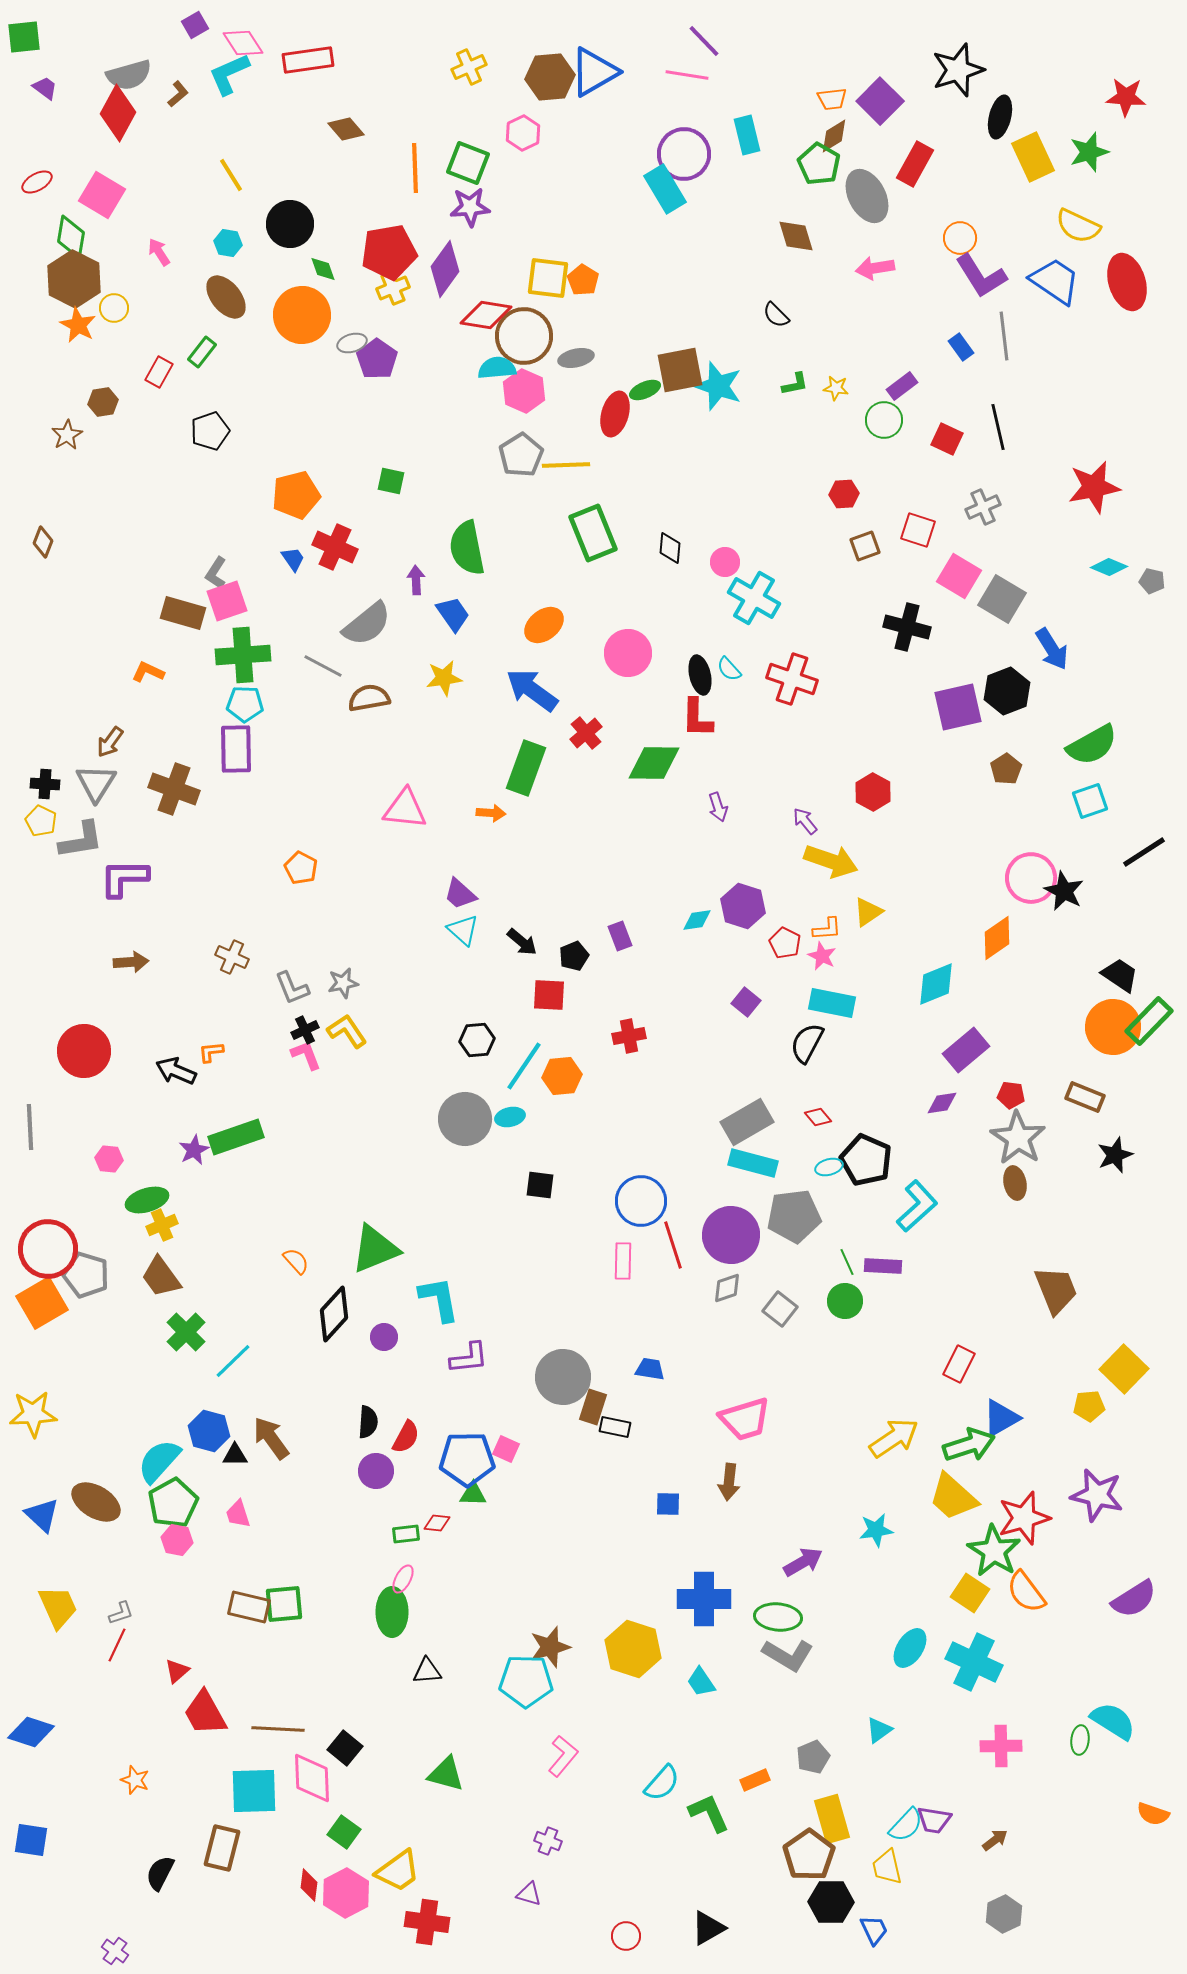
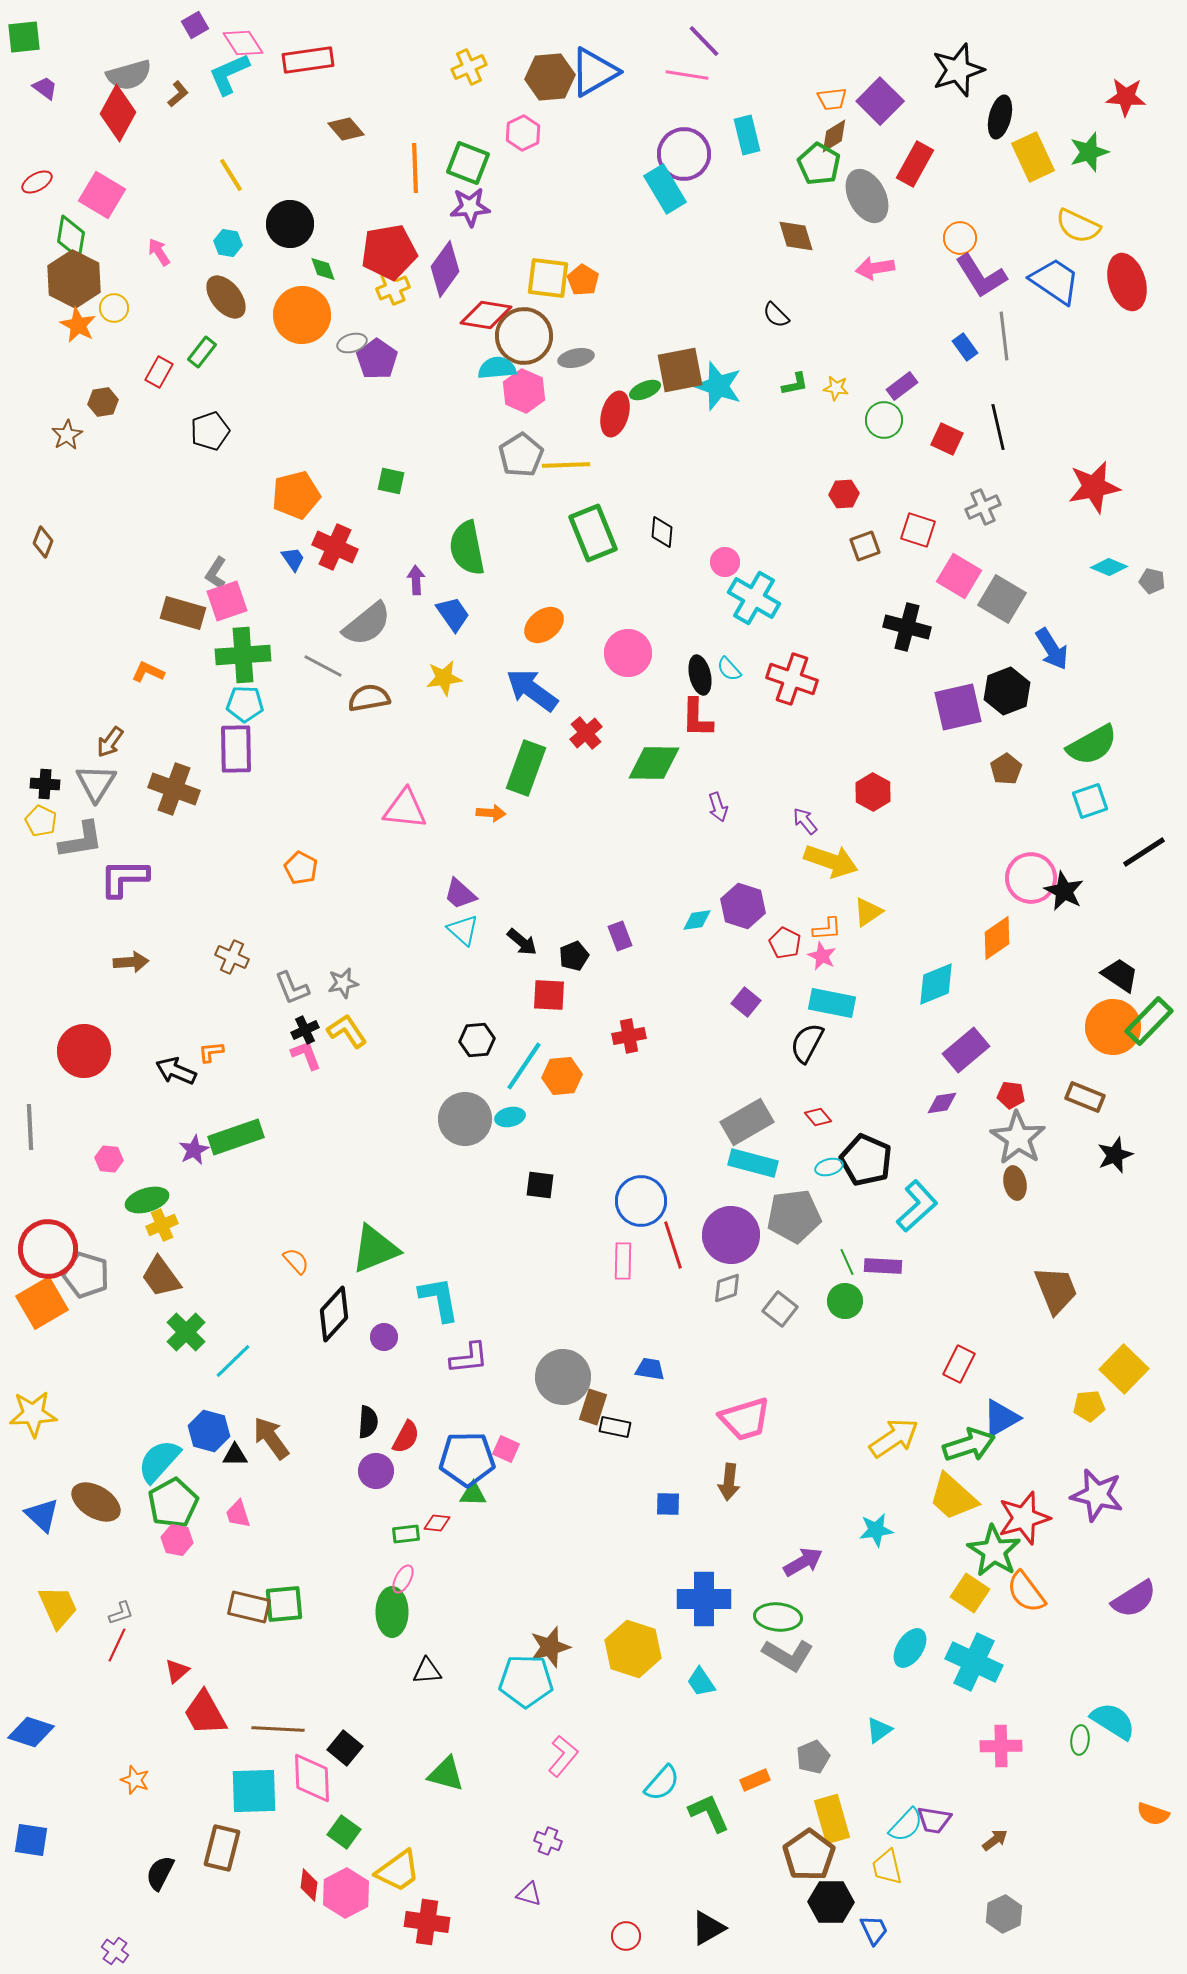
blue rectangle at (961, 347): moved 4 px right
black diamond at (670, 548): moved 8 px left, 16 px up
